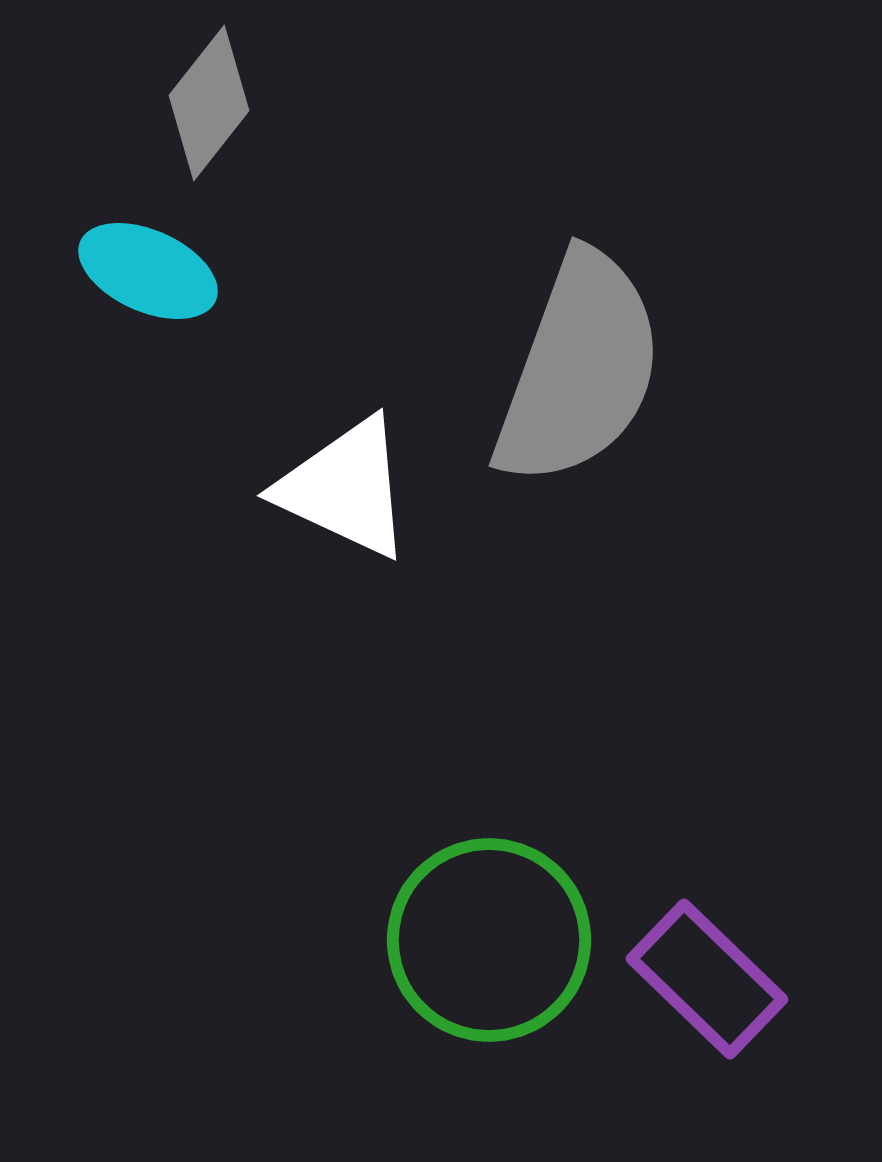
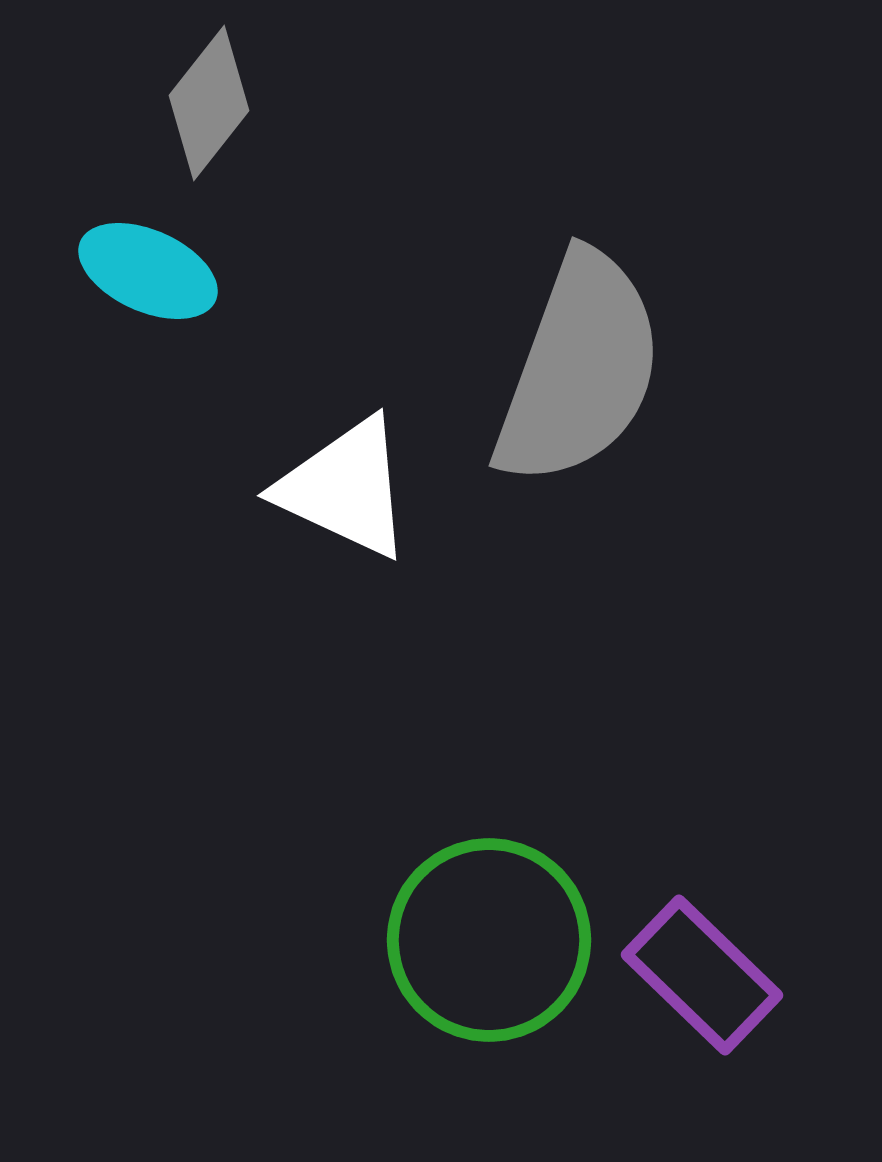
purple rectangle: moved 5 px left, 4 px up
